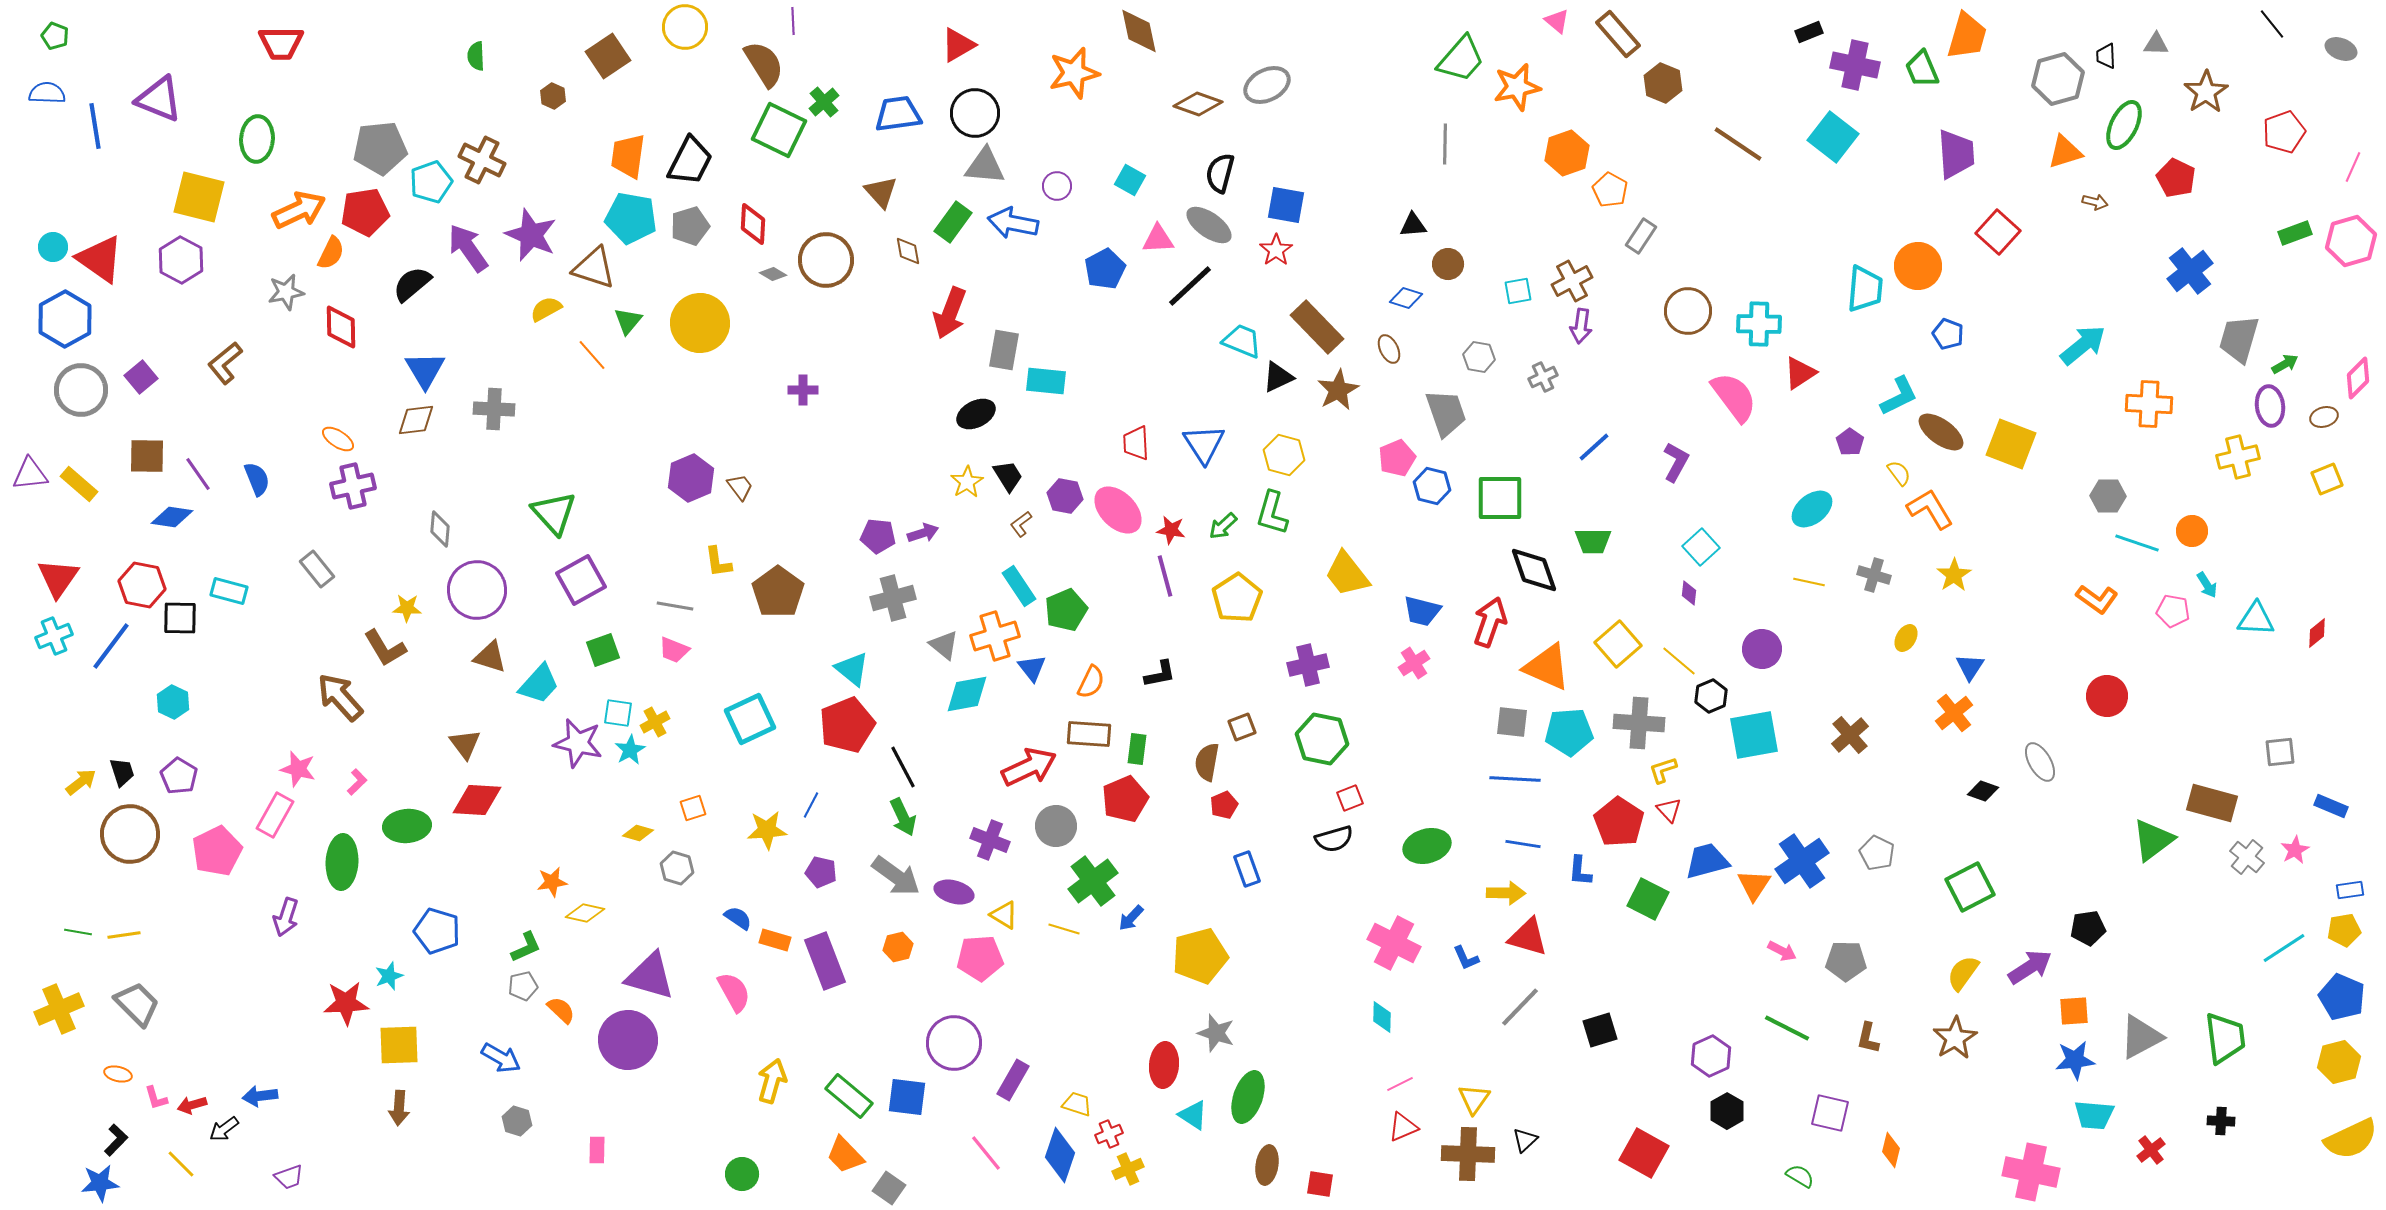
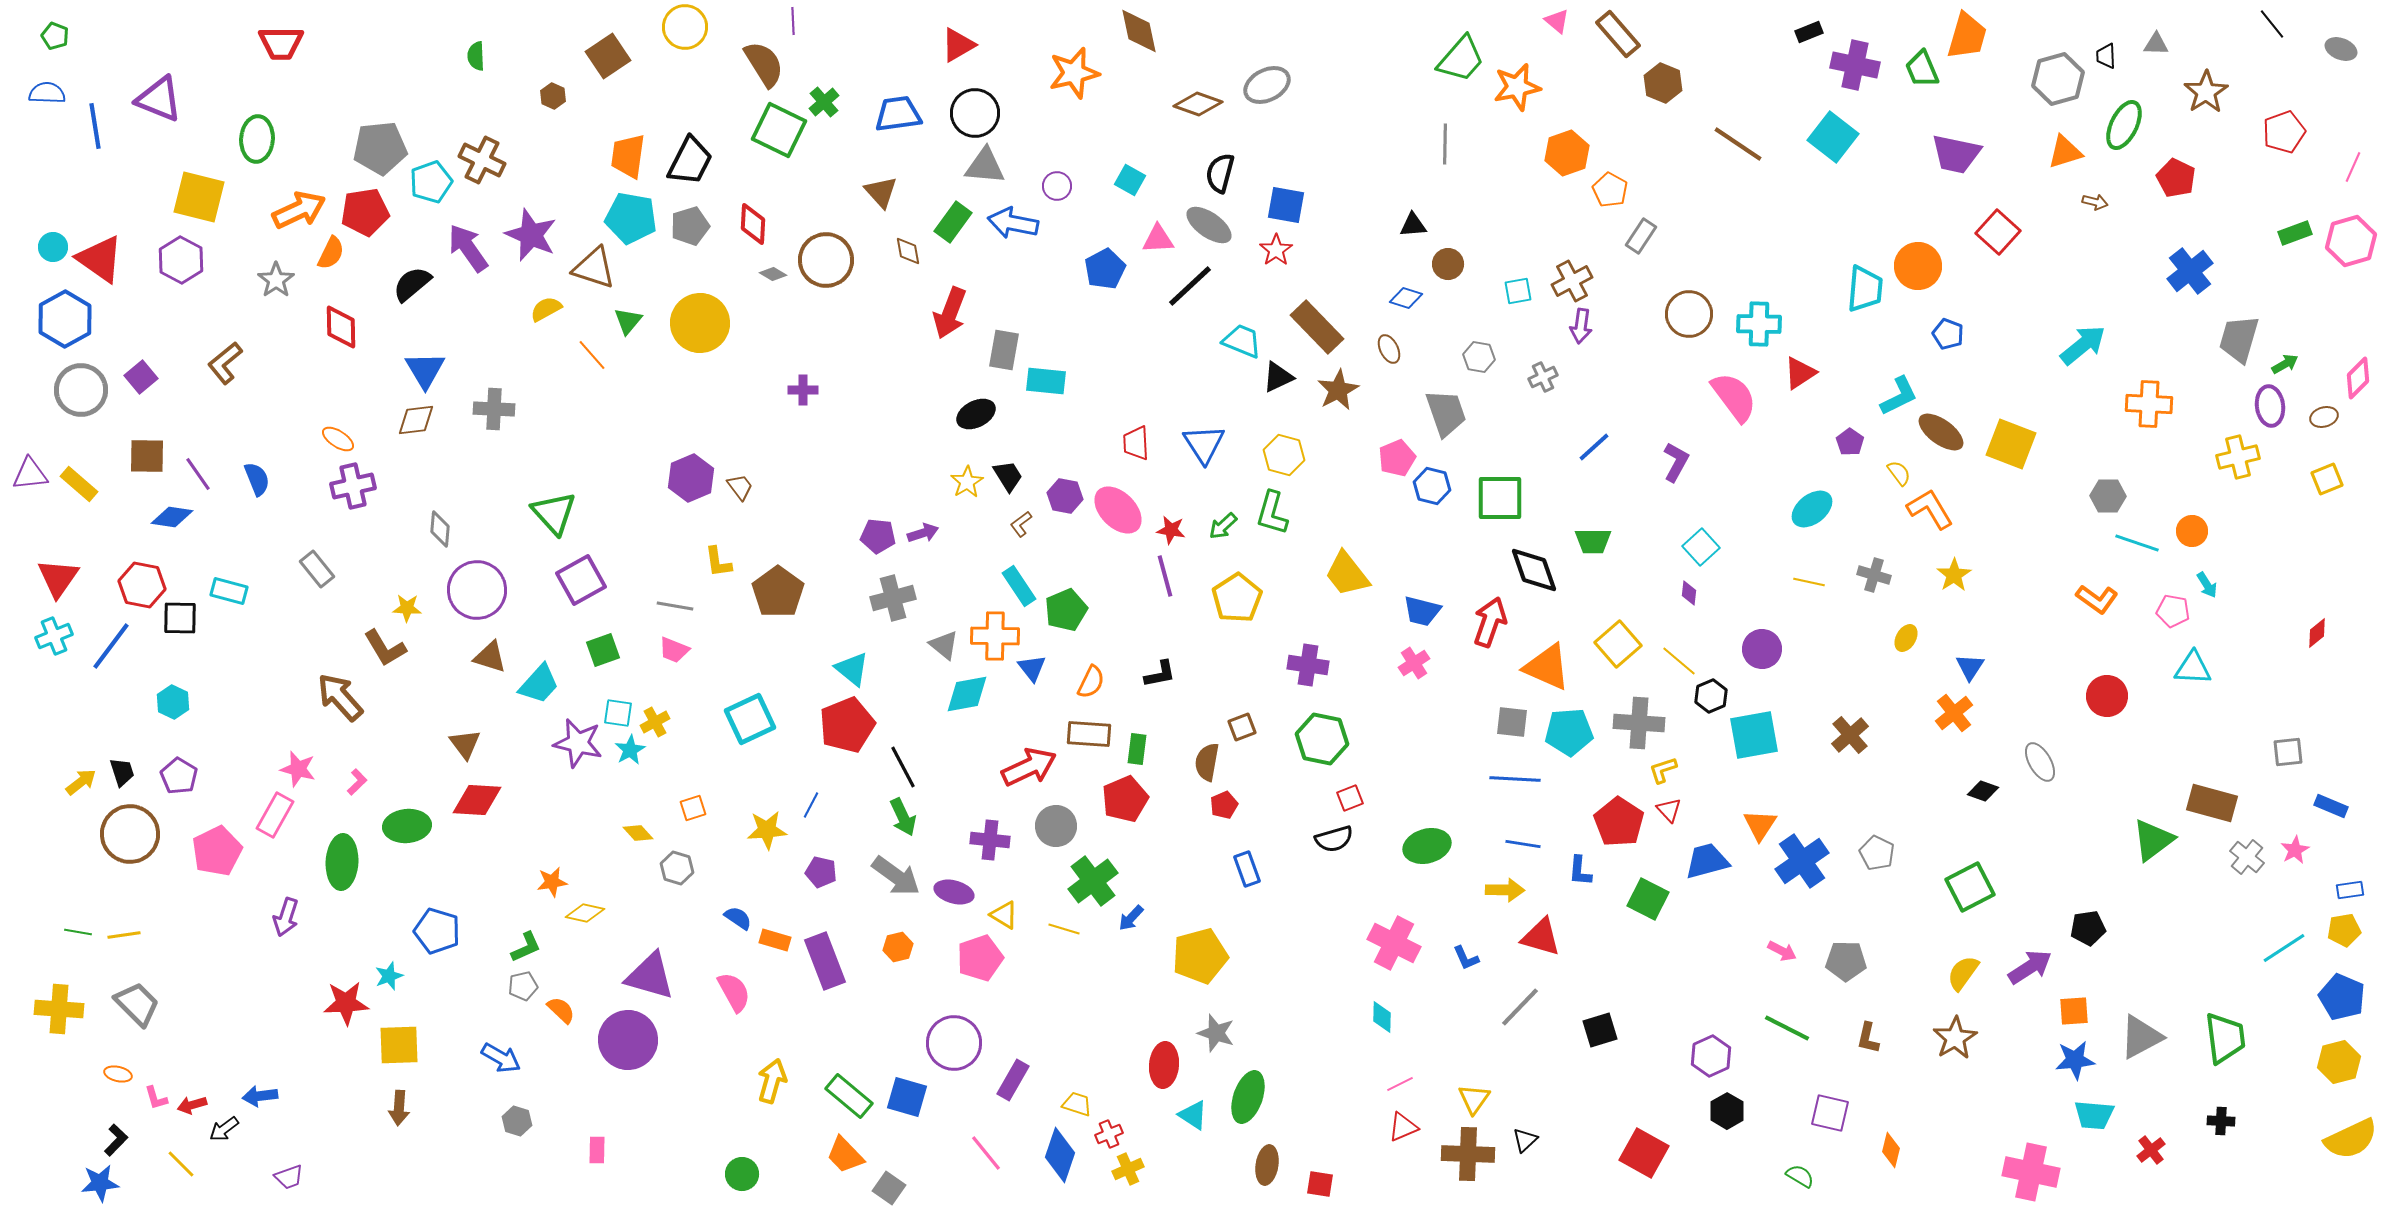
purple trapezoid at (1956, 154): rotated 106 degrees clockwise
gray star at (286, 292): moved 10 px left, 12 px up; rotated 24 degrees counterclockwise
brown circle at (1688, 311): moved 1 px right, 3 px down
cyan triangle at (2256, 619): moved 63 px left, 49 px down
orange cross at (995, 636): rotated 18 degrees clockwise
purple cross at (1308, 665): rotated 21 degrees clockwise
gray square at (2280, 752): moved 8 px right
yellow diamond at (638, 833): rotated 32 degrees clockwise
purple cross at (990, 840): rotated 15 degrees counterclockwise
orange triangle at (1754, 885): moved 6 px right, 60 px up
yellow arrow at (1506, 893): moved 1 px left, 3 px up
red triangle at (1528, 937): moved 13 px right
pink pentagon at (980, 958): rotated 15 degrees counterclockwise
yellow cross at (59, 1009): rotated 27 degrees clockwise
blue square at (907, 1097): rotated 9 degrees clockwise
